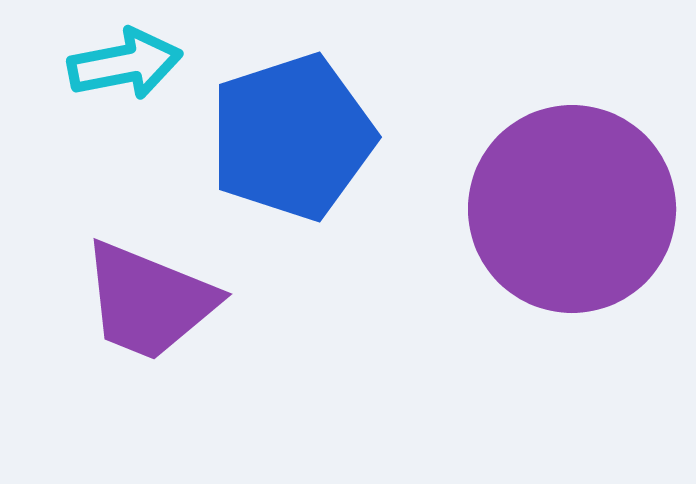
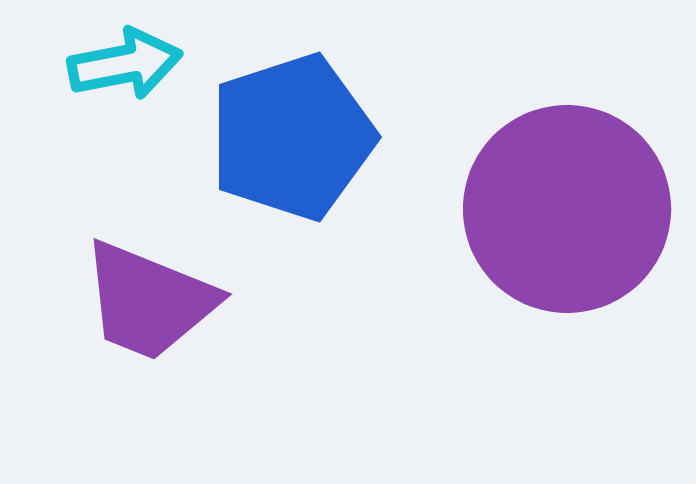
purple circle: moved 5 px left
